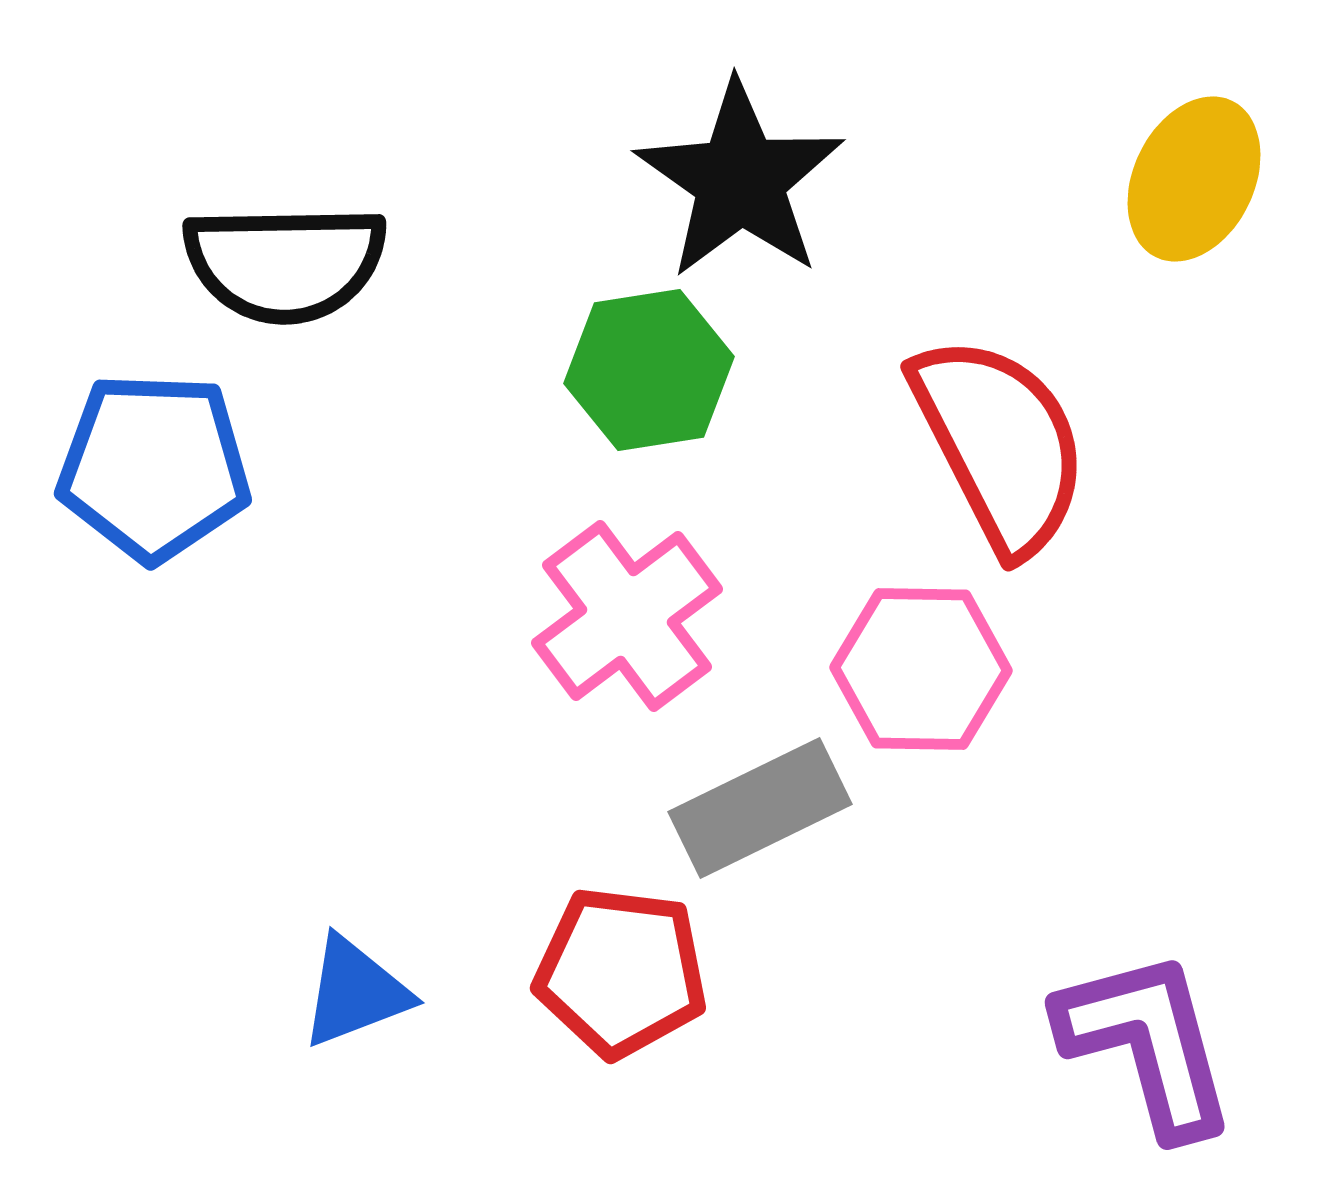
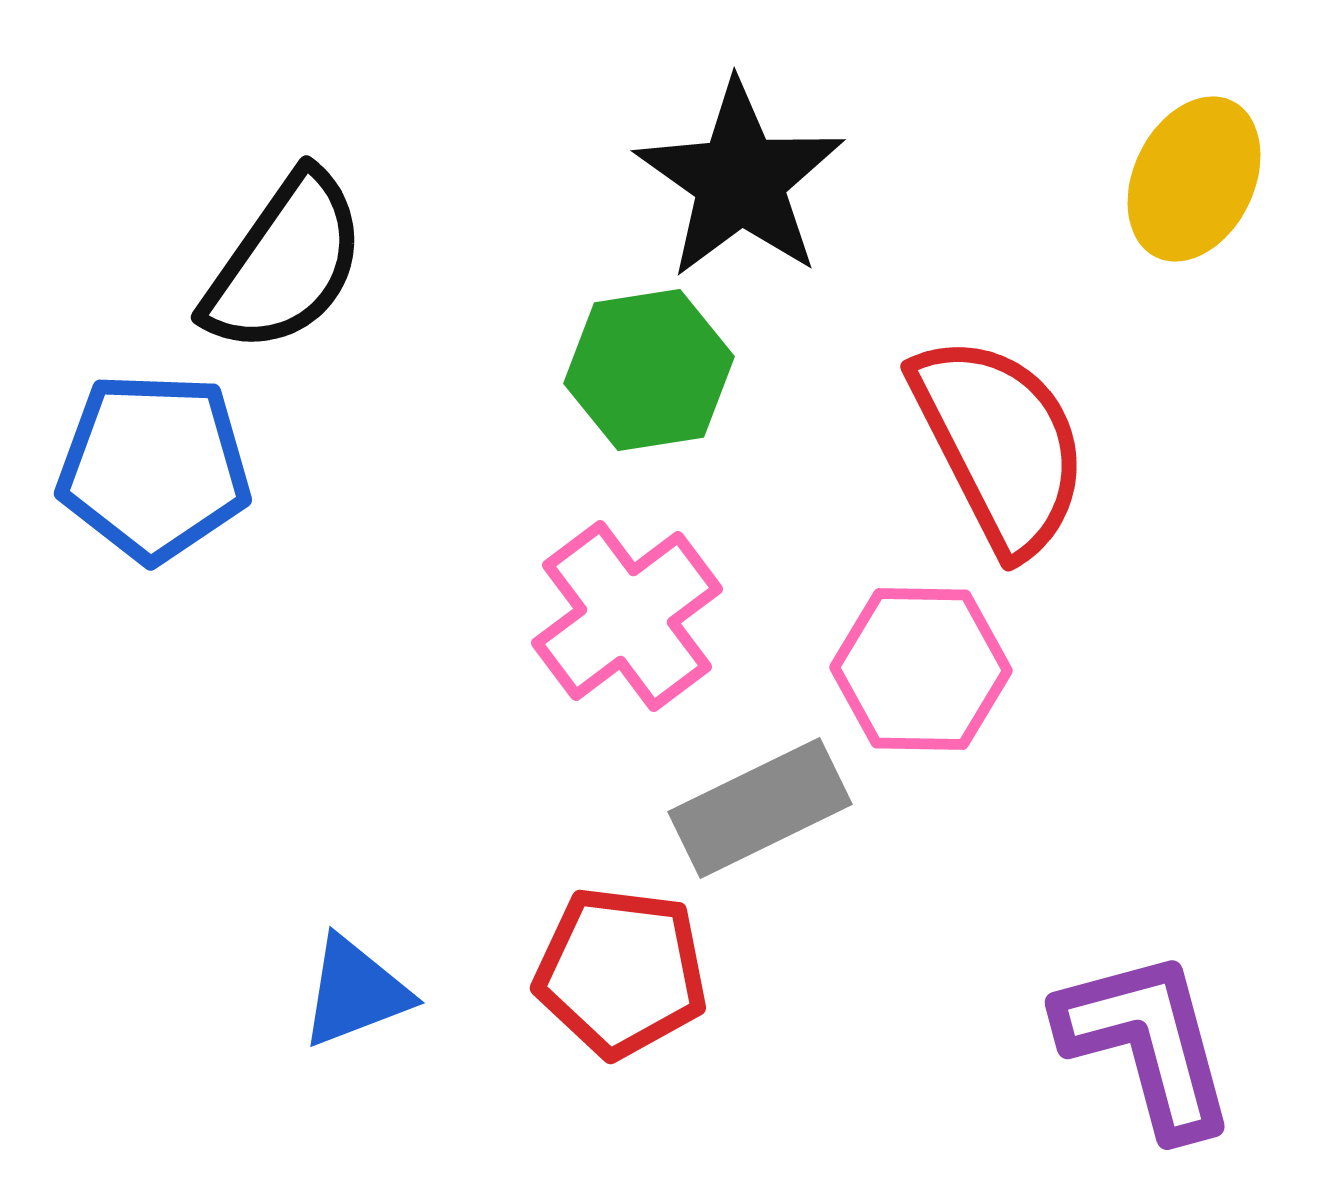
black semicircle: rotated 54 degrees counterclockwise
